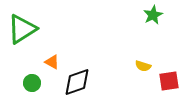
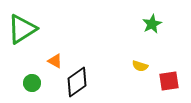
green star: moved 1 px left, 9 px down
orange triangle: moved 3 px right, 1 px up
yellow semicircle: moved 3 px left
black diamond: rotated 16 degrees counterclockwise
